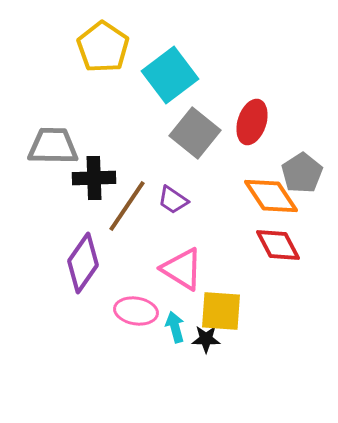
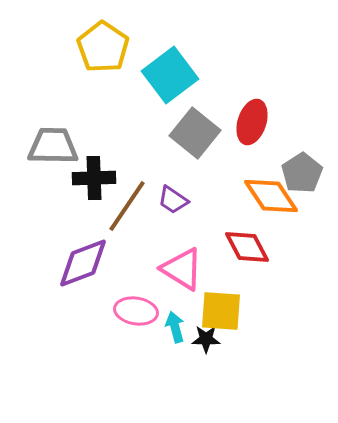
red diamond: moved 31 px left, 2 px down
purple diamond: rotated 34 degrees clockwise
